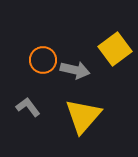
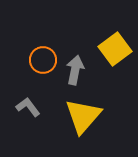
gray arrow: rotated 92 degrees counterclockwise
